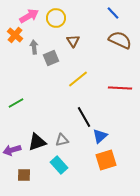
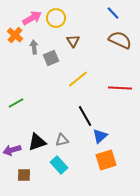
pink arrow: moved 3 px right, 2 px down
black line: moved 1 px right, 1 px up
